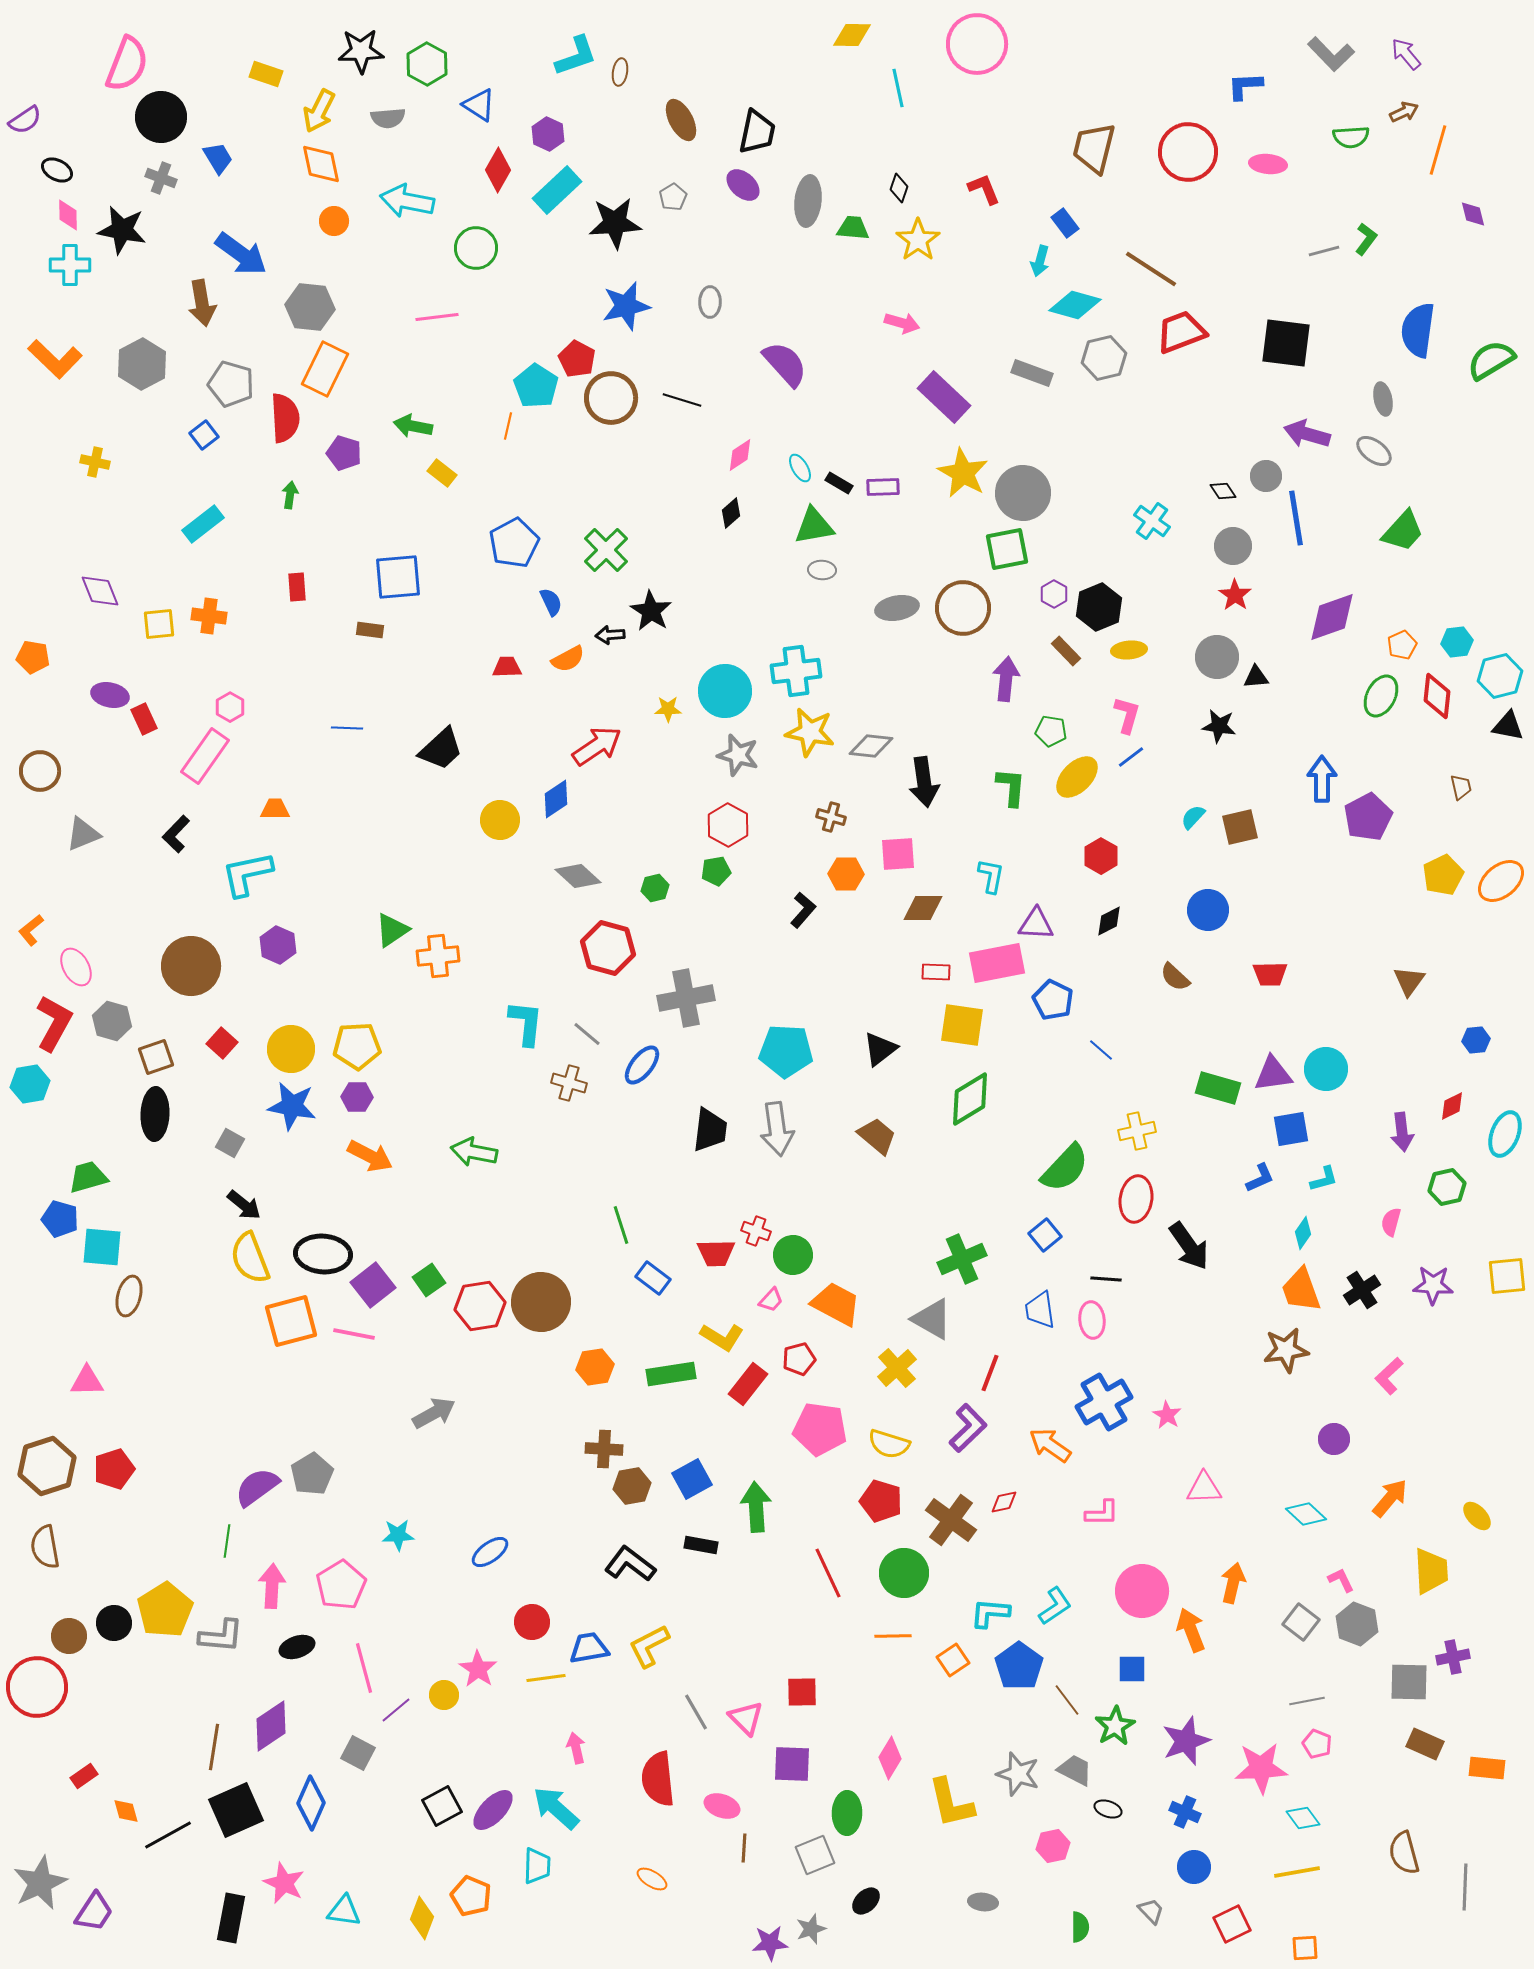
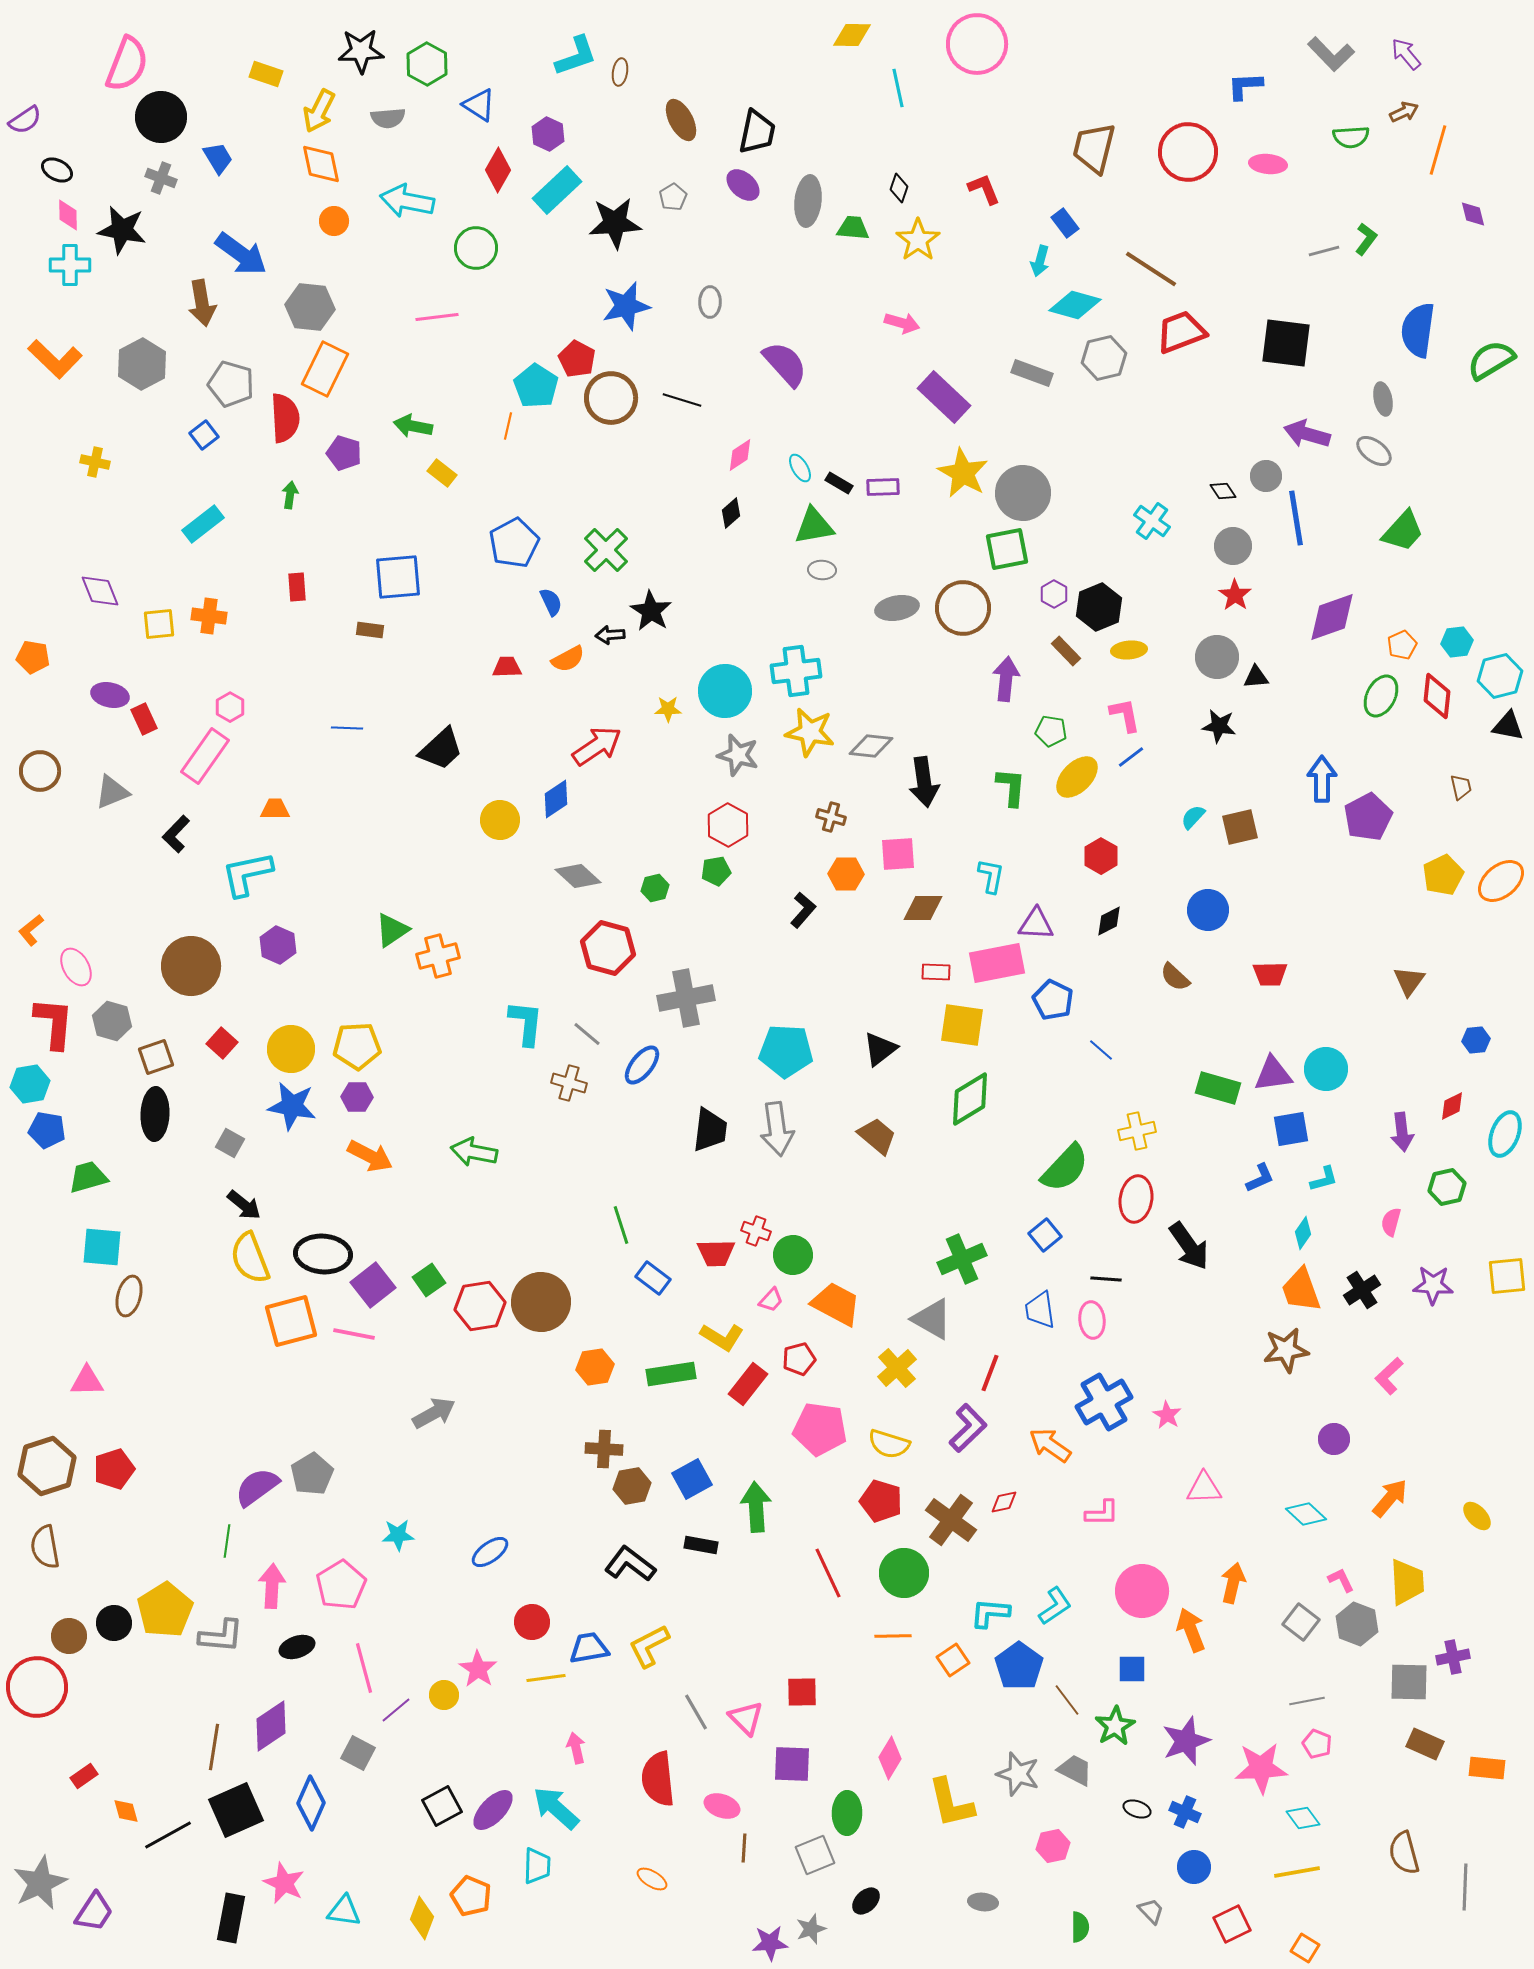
pink L-shape at (1127, 715): moved 2 px left; rotated 27 degrees counterclockwise
gray triangle at (83, 834): moved 29 px right, 42 px up
orange cross at (438, 956): rotated 9 degrees counterclockwise
red L-shape at (54, 1023): rotated 24 degrees counterclockwise
blue pentagon at (60, 1219): moved 13 px left, 89 px up; rotated 6 degrees counterclockwise
yellow trapezoid at (1431, 1571): moved 24 px left, 11 px down
black ellipse at (1108, 1809): moved 29 px right
orange square at (1305, 1948): rotated 36 degrees clockwise
